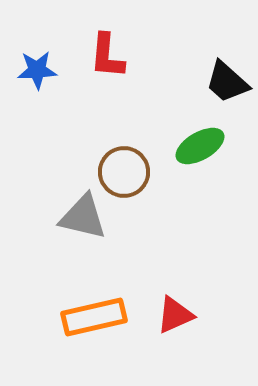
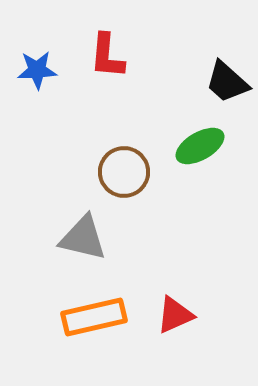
gray triangle: moved 21 px down
